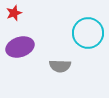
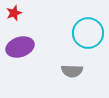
gray semicircle: moved 12 px right, 5 px down
